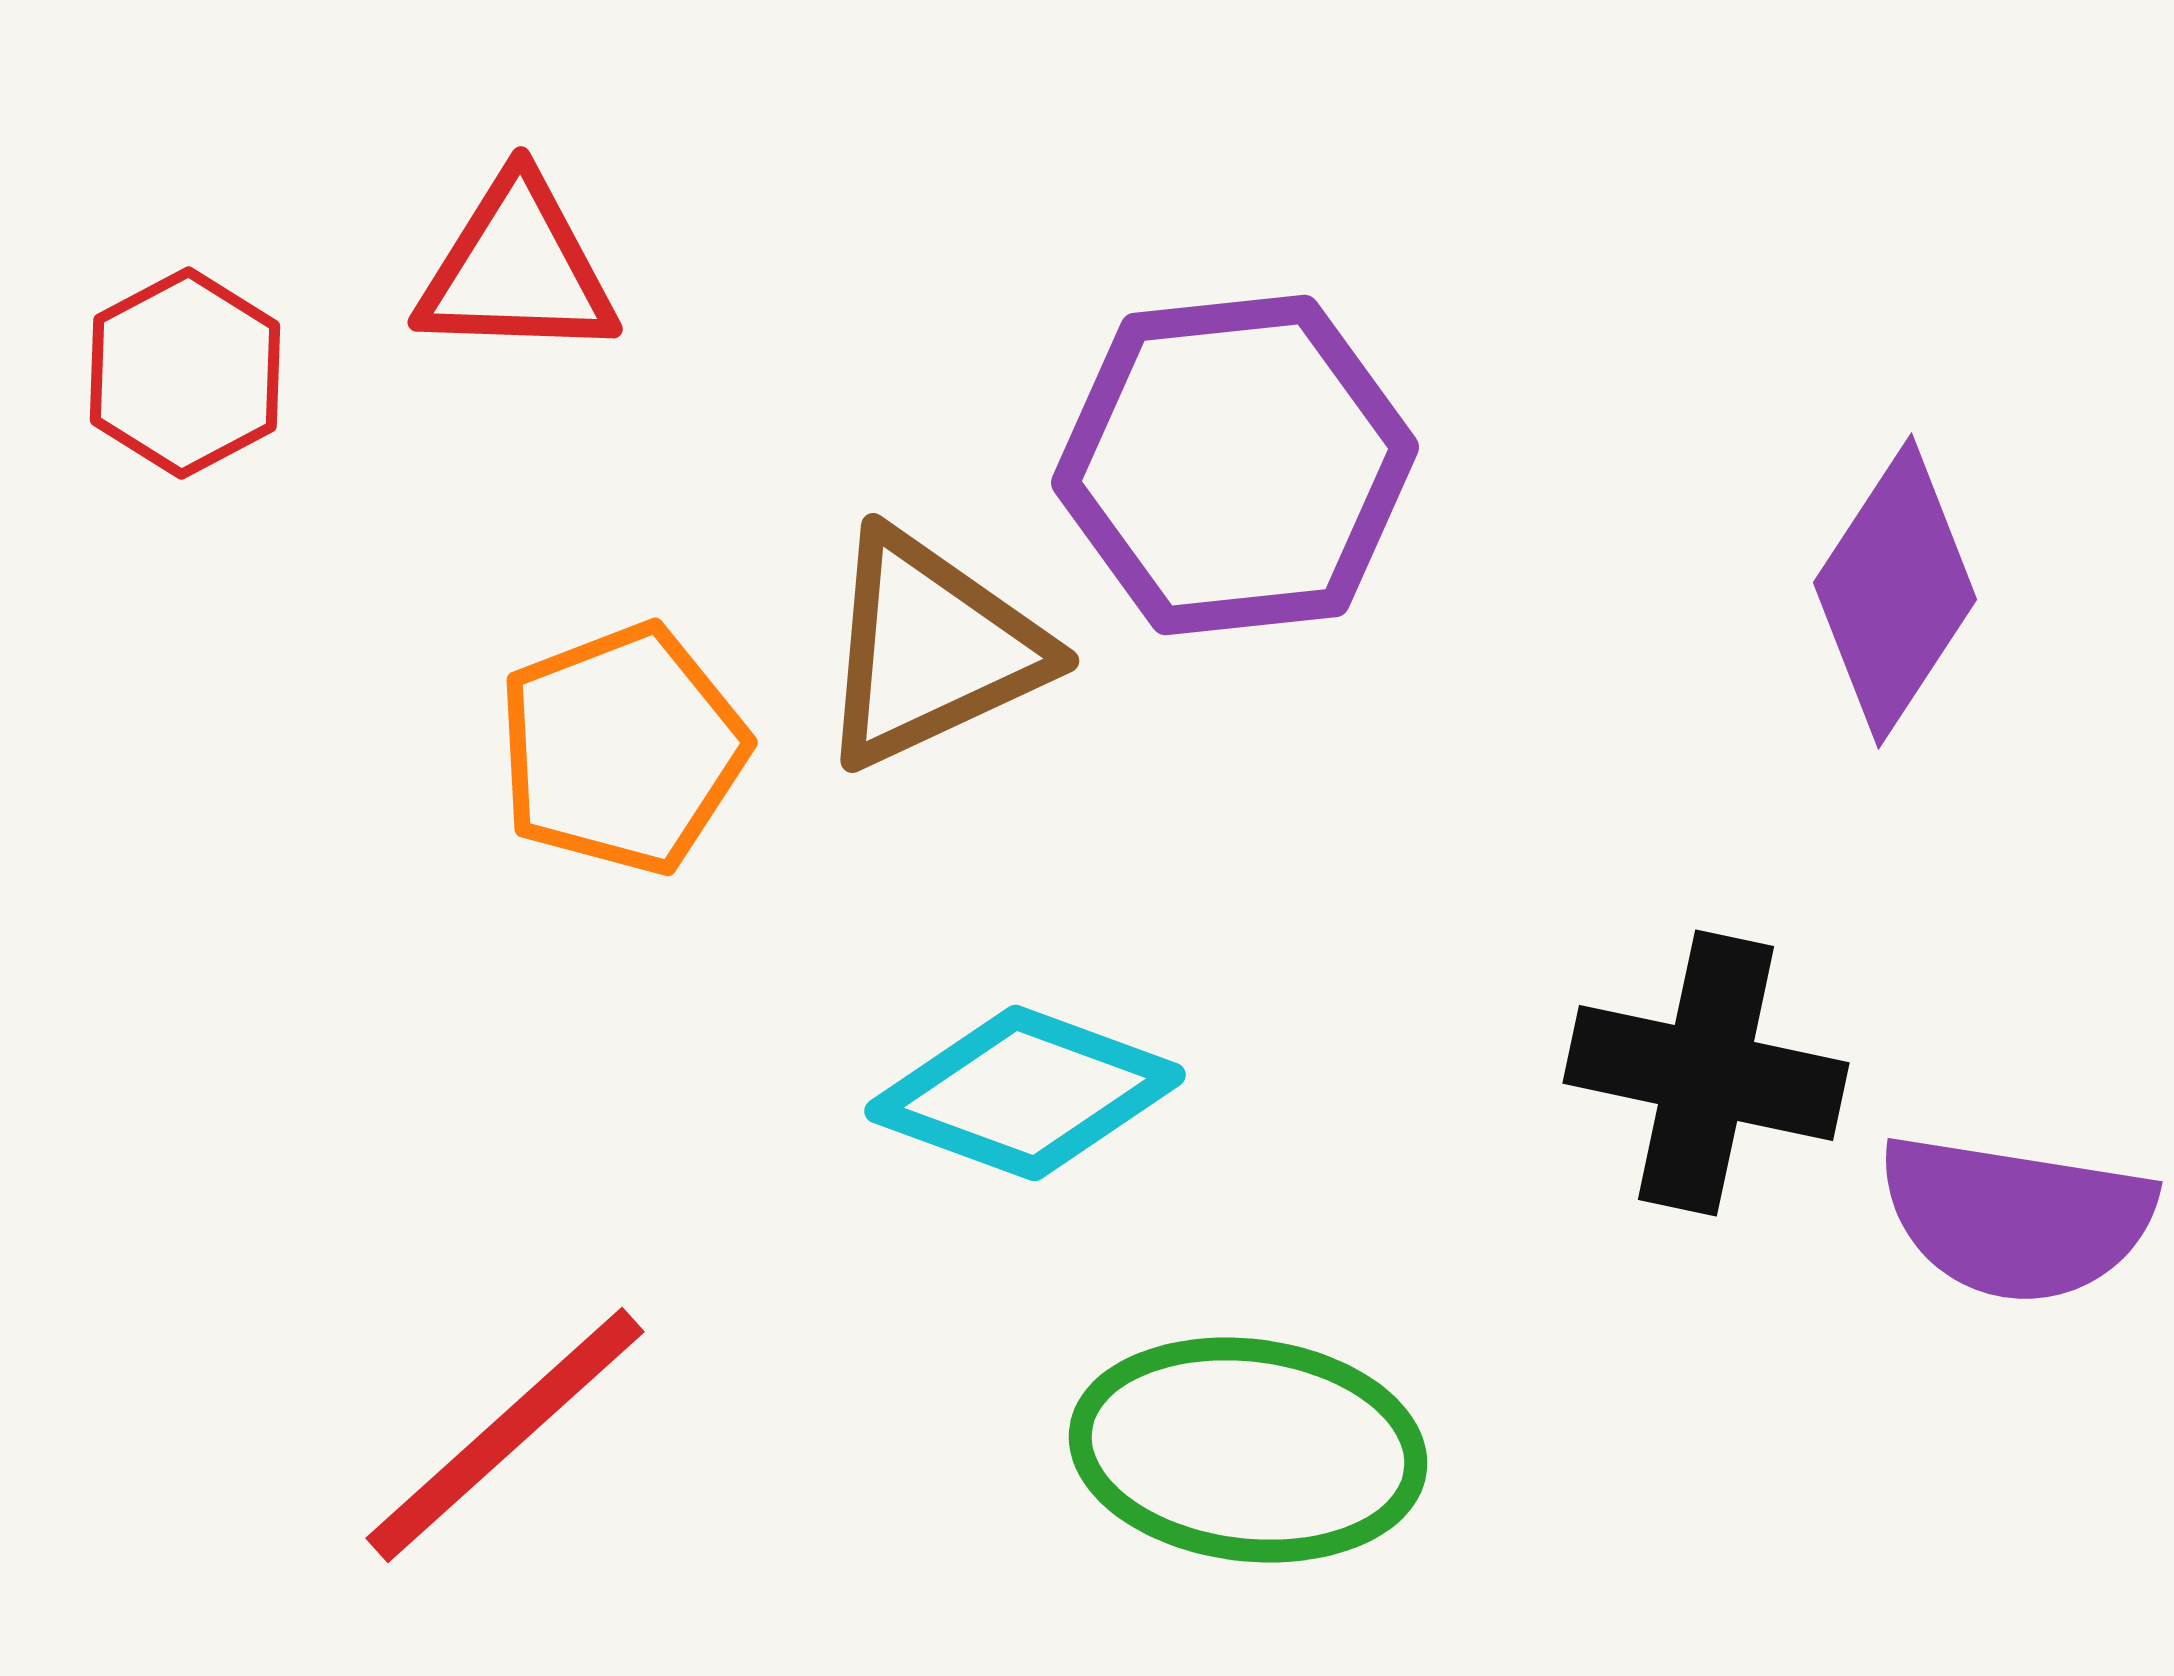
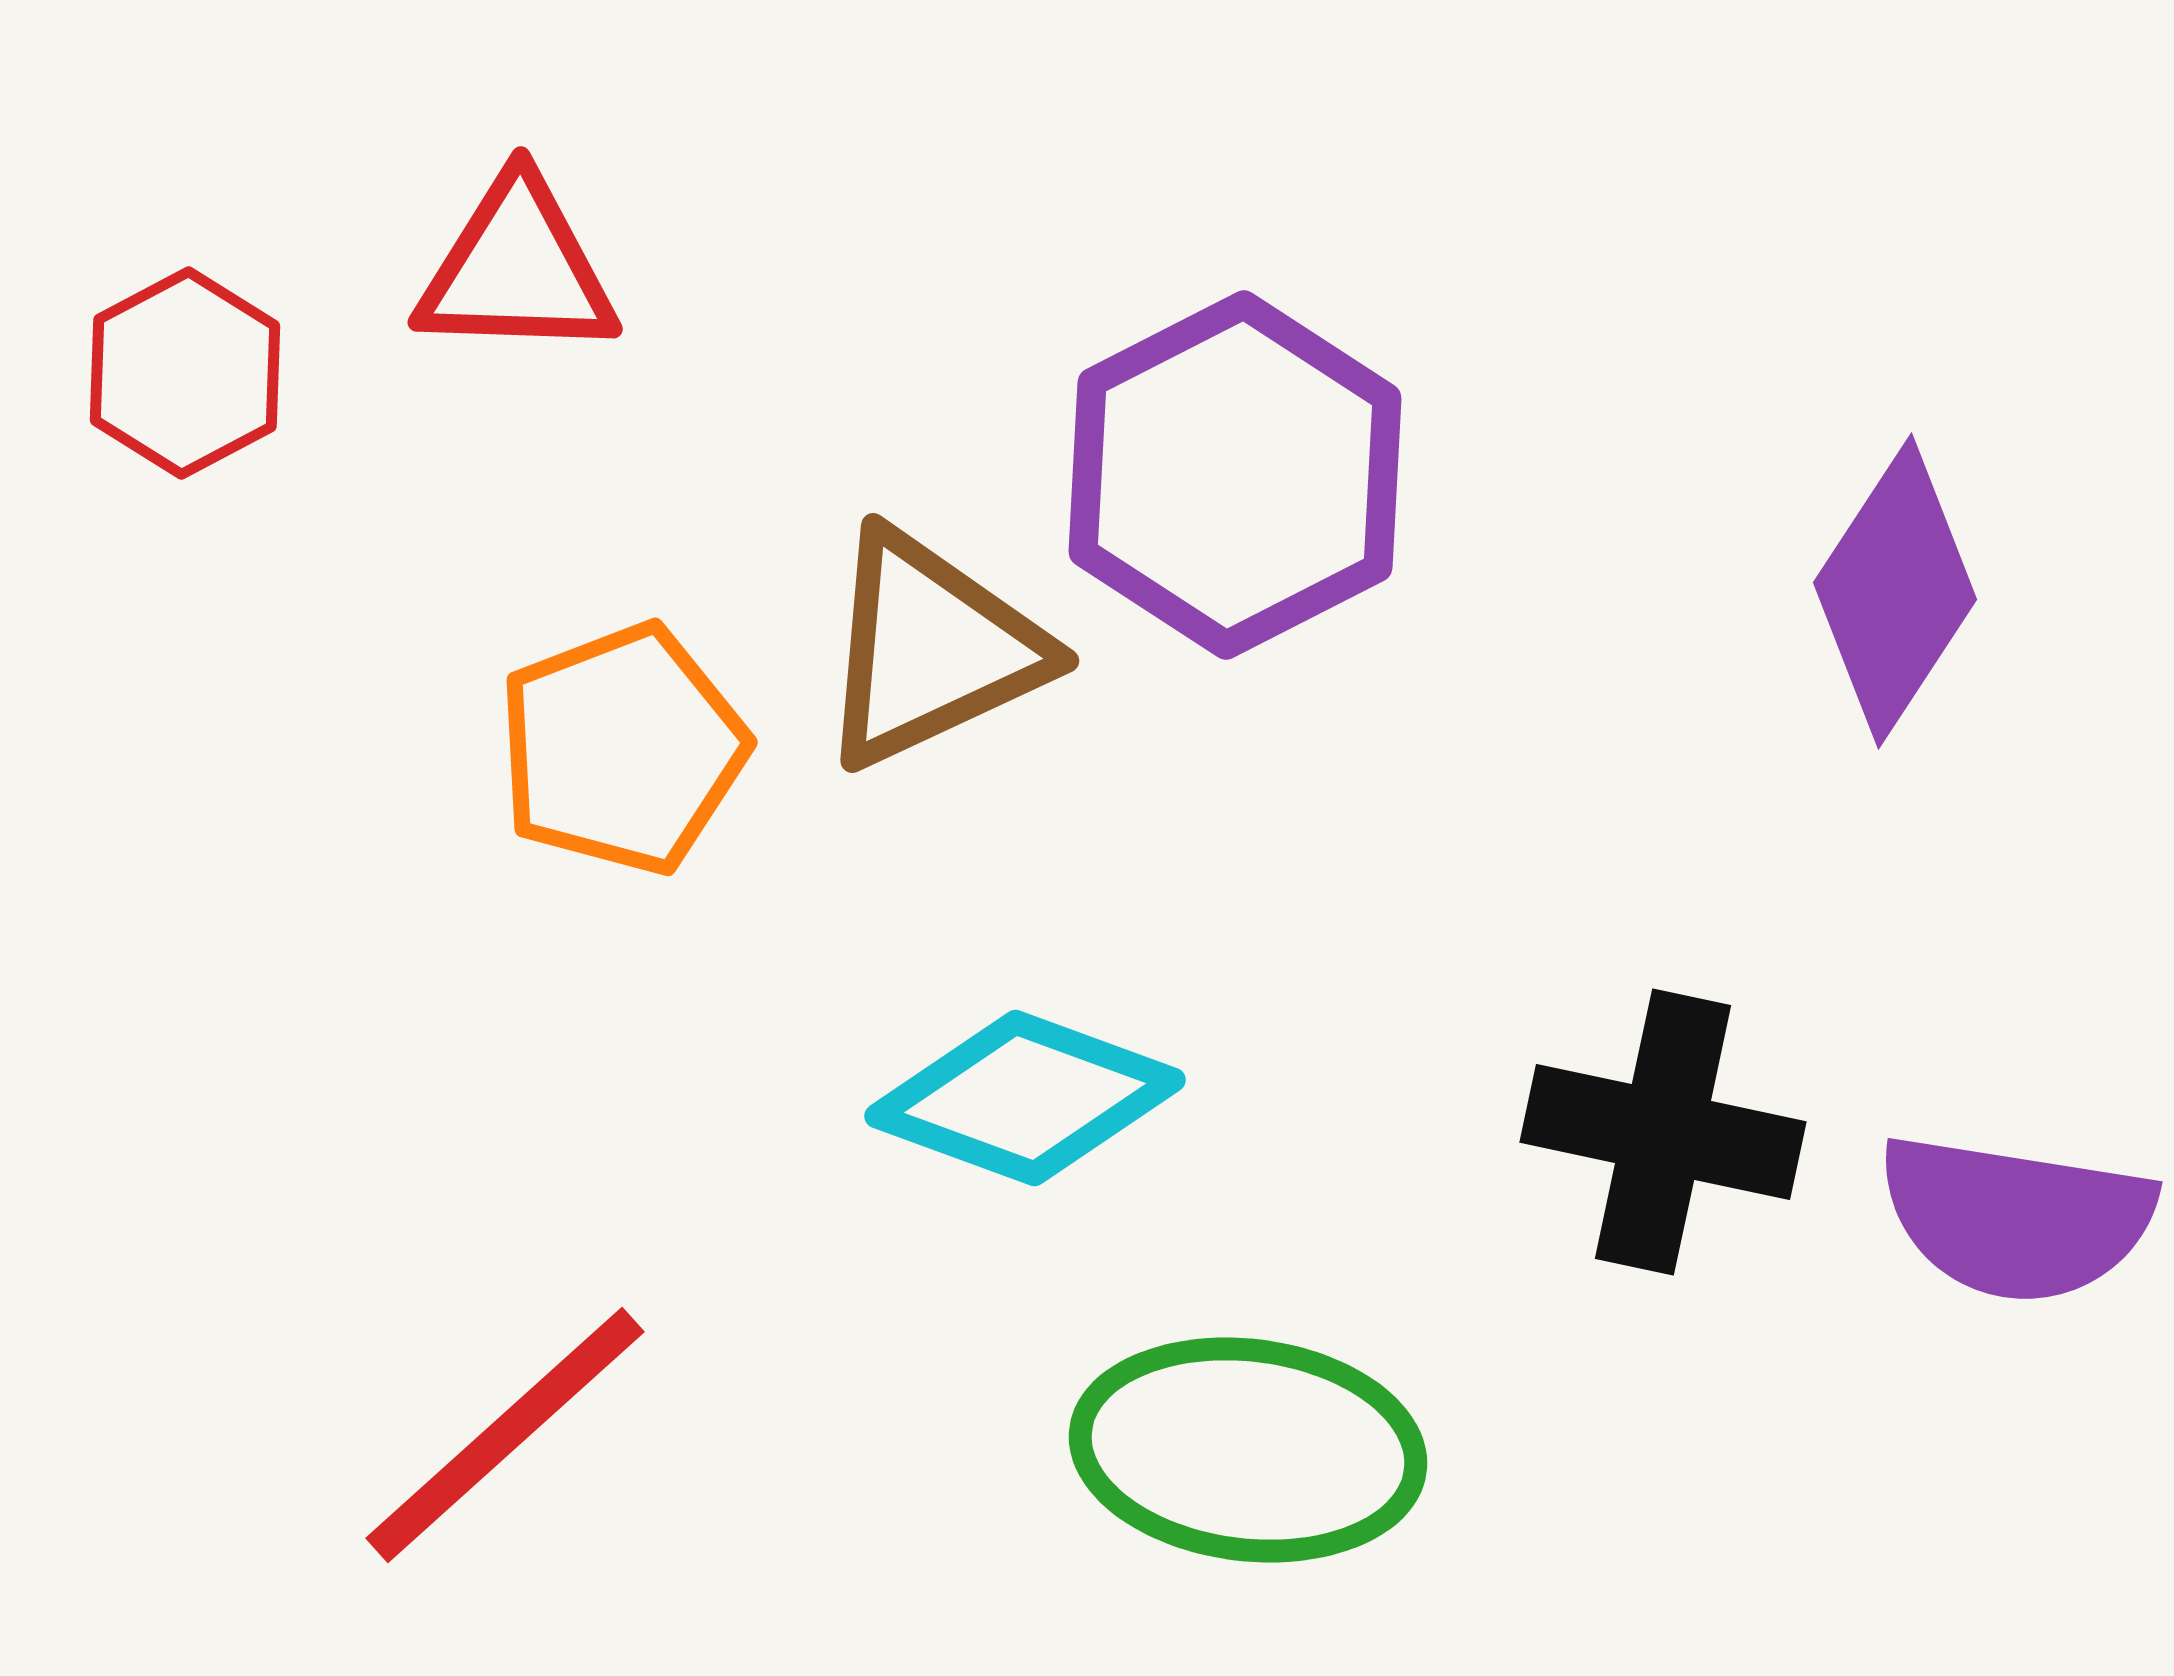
purple hexagon: moved 10 px down; rotated 21 degrees counterclockwise
black cross: moved 43 px left, 59 px down
cyan diamond: moved 5 px down
